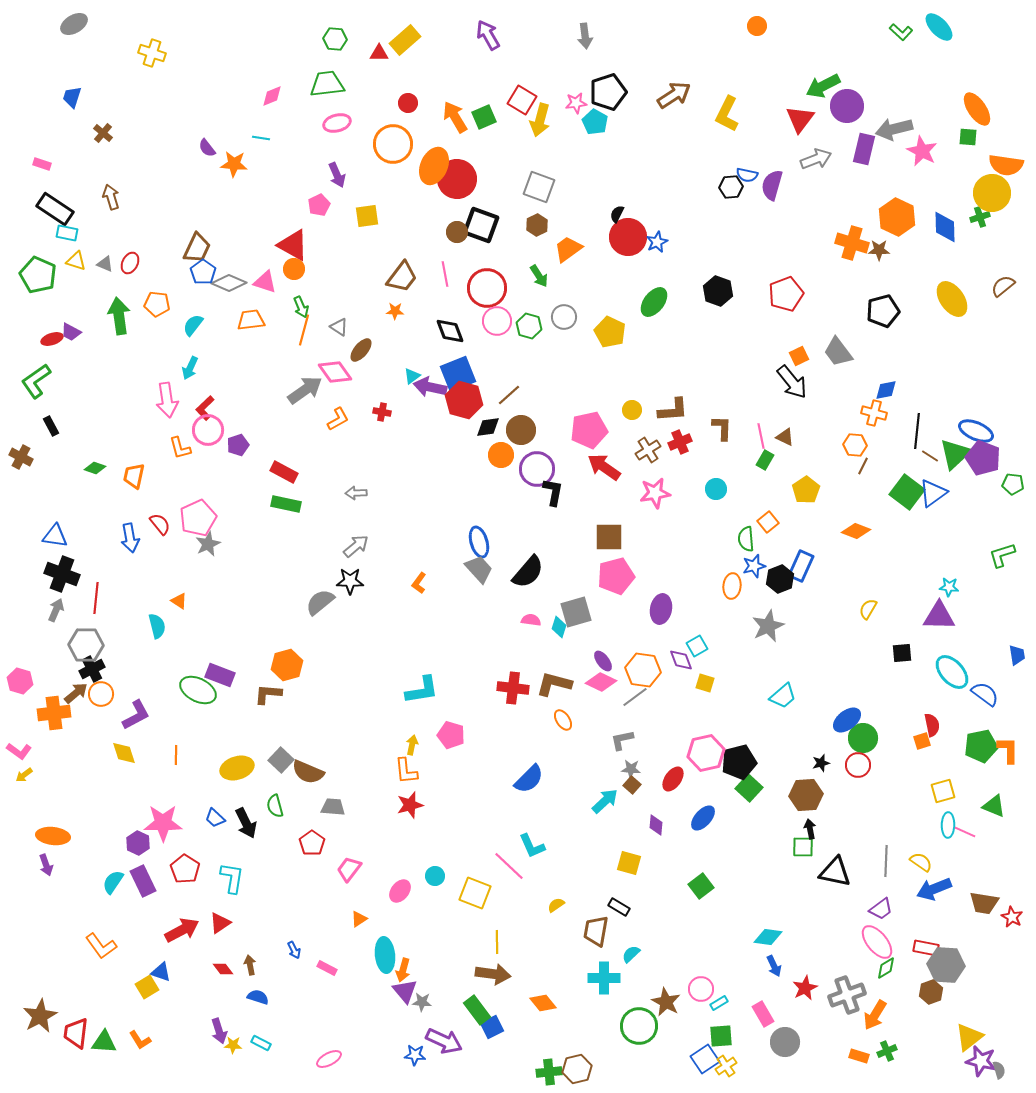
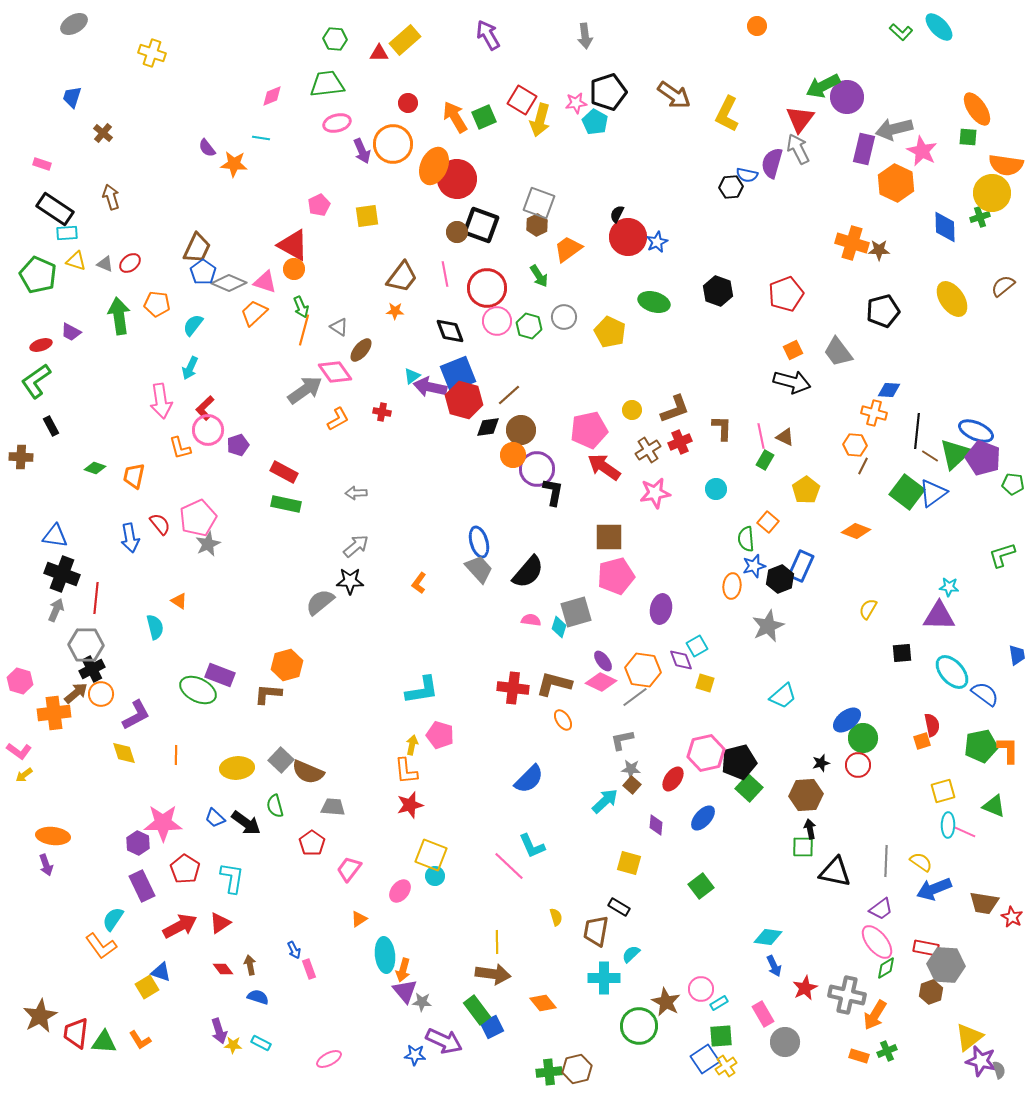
brown arrow at (674, 95): rotated 68 degrees clockwise
purple circle at (847, 106): moved 9 px up
gray arrow at (816, 159): moved 18 px left, 10 px up; rotated 96 degrees counterclockwise
purple arrow at (337, 175): moved 25 px right, 24 px up
purple semicircle at (772, 185): moved 22 px up
gray square at (539, 187): moved 16 px down
orange hexagon at (897, 217): moved 1 px left, 34 px up
cyan rectangle at (67, 233): rotated 15 degrees counterclockwise
red ellipse at (130, 263): rotated 25 degrees clockwise
green ellipse at (654, 302): rotated 68 degrees clockwise
orange trapezoid at (251, 320): moved 3 px right, 7 px up; rotated 36 degrees counterclockwise
red ellipse at (52, 339): moved 11 px left, 6 px down
orange square at (799, 356): moved 6 px left, 6 px up
black arrow at (792, 382): rotated 36 degrees counterclockwise
blue diamond at (886, 390): moved 3 px right; rotated 15 degrees clockwise
pink arrow at (167, 400): moved 6 px left, 1 px down
brown L-shape at (673, 410): moved 2 px right, 1 px up; rotated 16 degrees counterclockwise
orange circle at (501, 455): moved 12 px right
brown cross at (21, 457): rotated 25 degrees counterclockwise
orange square at (768, 522): rotated 10 degrees counterclockwise
cyan semicircle at (157, 626): moved 2 px left, 1 px down
pink pentagon at (451, 735): moved 11 px left
yellow ellipse at (237, 768): rotated 12 degrees clockwise
black arrow at (246, 823): rotated 28 degrees counterclockwise
purple rectangle at (143, 881): moved 1 px left, 5 px down
cyan semicircle at (113, 882): moved 37 px down
yellow square at (475, 893): moved 44 px left, 38 px up
yellow semicircle at (556, 905): moved 12 px down; rotated 108 degrees clockwise
red arrow at (182, 930): moved 2 px left, 4 px up
pink rectangle at (327, 968): moved 18 px left, 1 px down; rotated 42 degrees clockwise
gray cross at (847, 995): rotated 33 degrees clockwise
